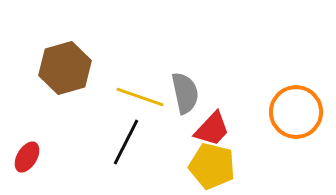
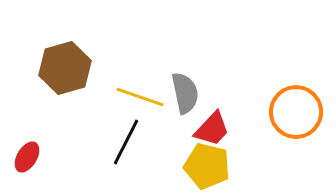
yellow pentagon: moved 5 px left
